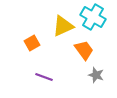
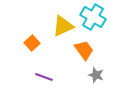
orange square: rotated 14 degrees counterclockwise
